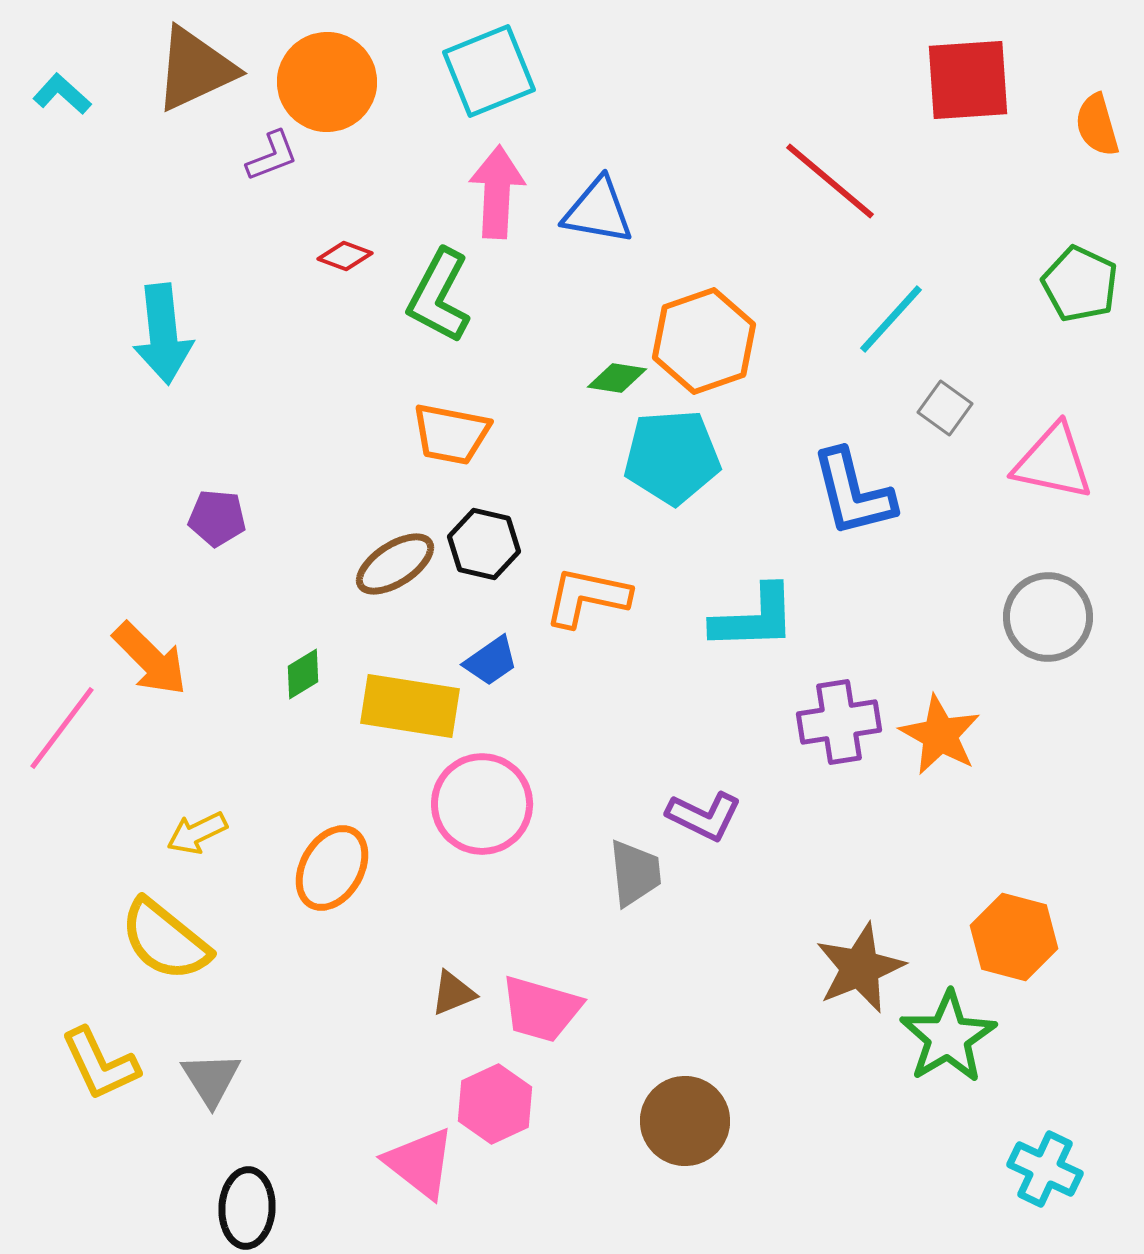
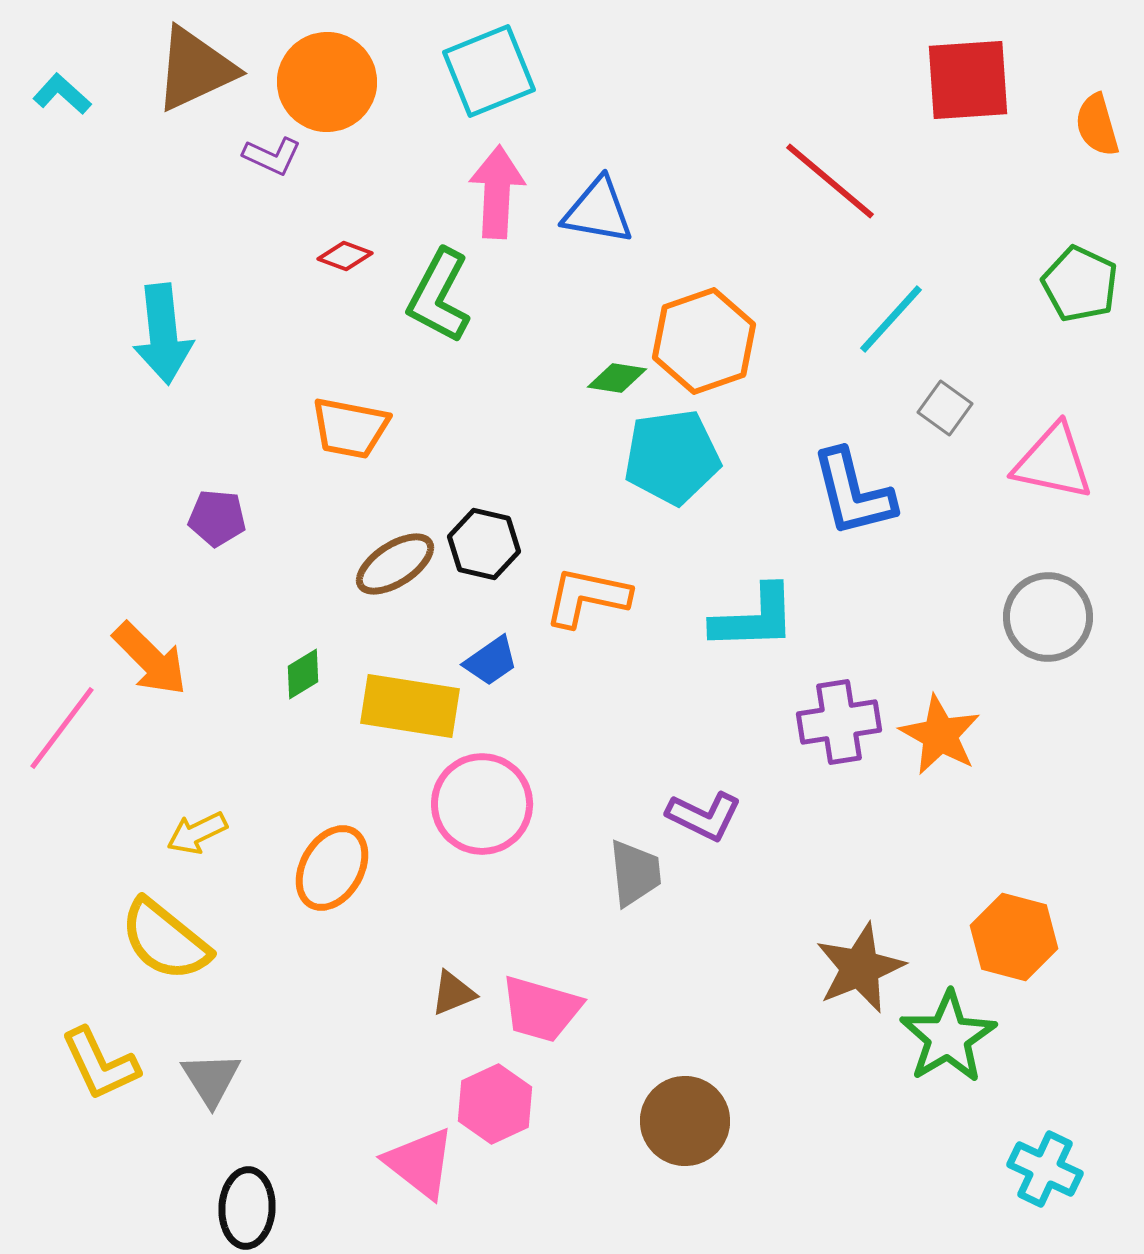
purple L-shape at (272, 156): rotated 46 degrees clockwise
orange trapezoid at (451, 434): moved 101 px left, 6 px up
cyan pentagon at (672, 457): rotated 4 degrees counterclockwise
